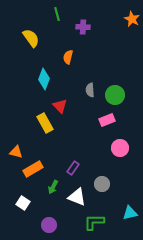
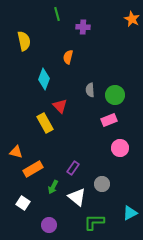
yellow semicircle: moved 7 px left, 3 px down; rotated 24 degrees clockwise
pink rectangle: moved 2 px right
white triangle: rotated 18 degrees clockwise
cyan triangle: rotated 14 degrees counterclockwise
